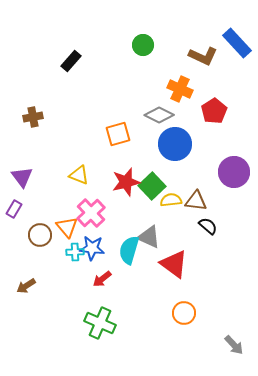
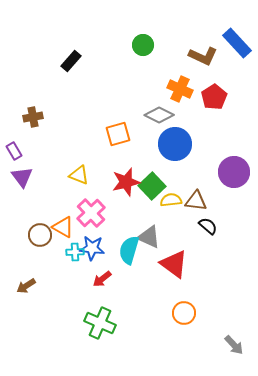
red pentagon: moved 14 px up
purple rectangle: moved 58 px up; rotated 60 degrees counterclockwise
orange triangle: moved 4 px left; rotated 20 degrees counterclockwise
